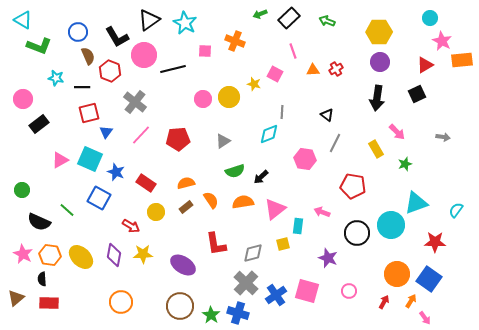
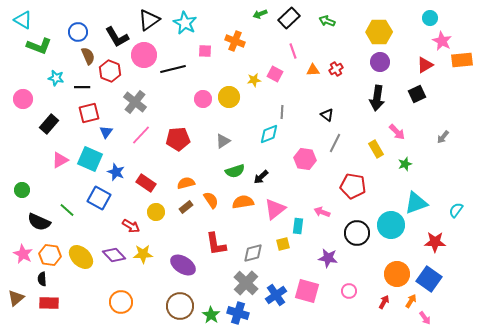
yellow star at (254, 84): moved 4 px up; rotated 24 degrees counterclockwise
black rectangle at (39, 124): moved 10 px right; rotated 12 degrees counterclockwise
gray arrow at (443, 137): rotated 120 degrees clockwise
purple diamond at (114, 255): rotated 55 degrees counterclockwise
purple star at (328, 258): rotated 12 degrees counterclockwise
